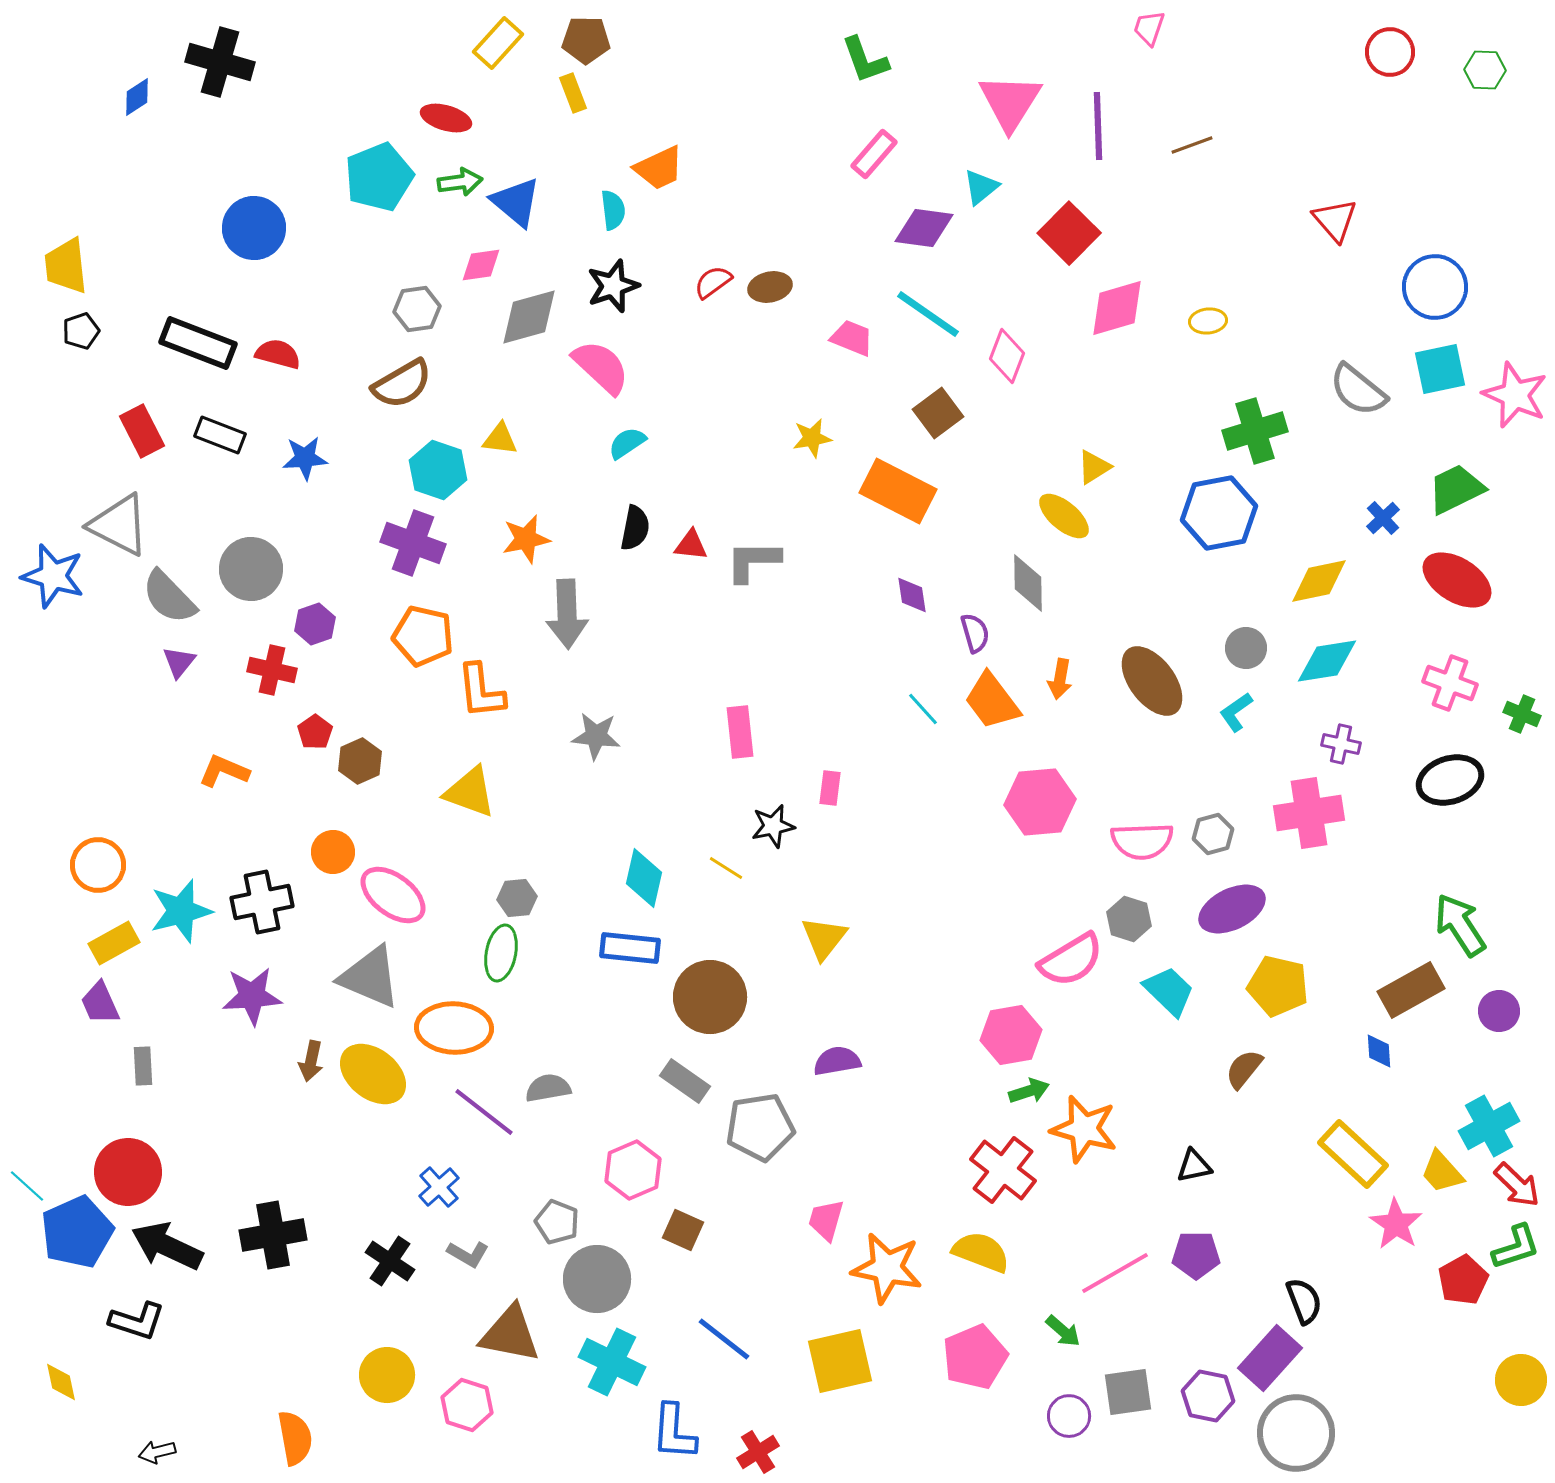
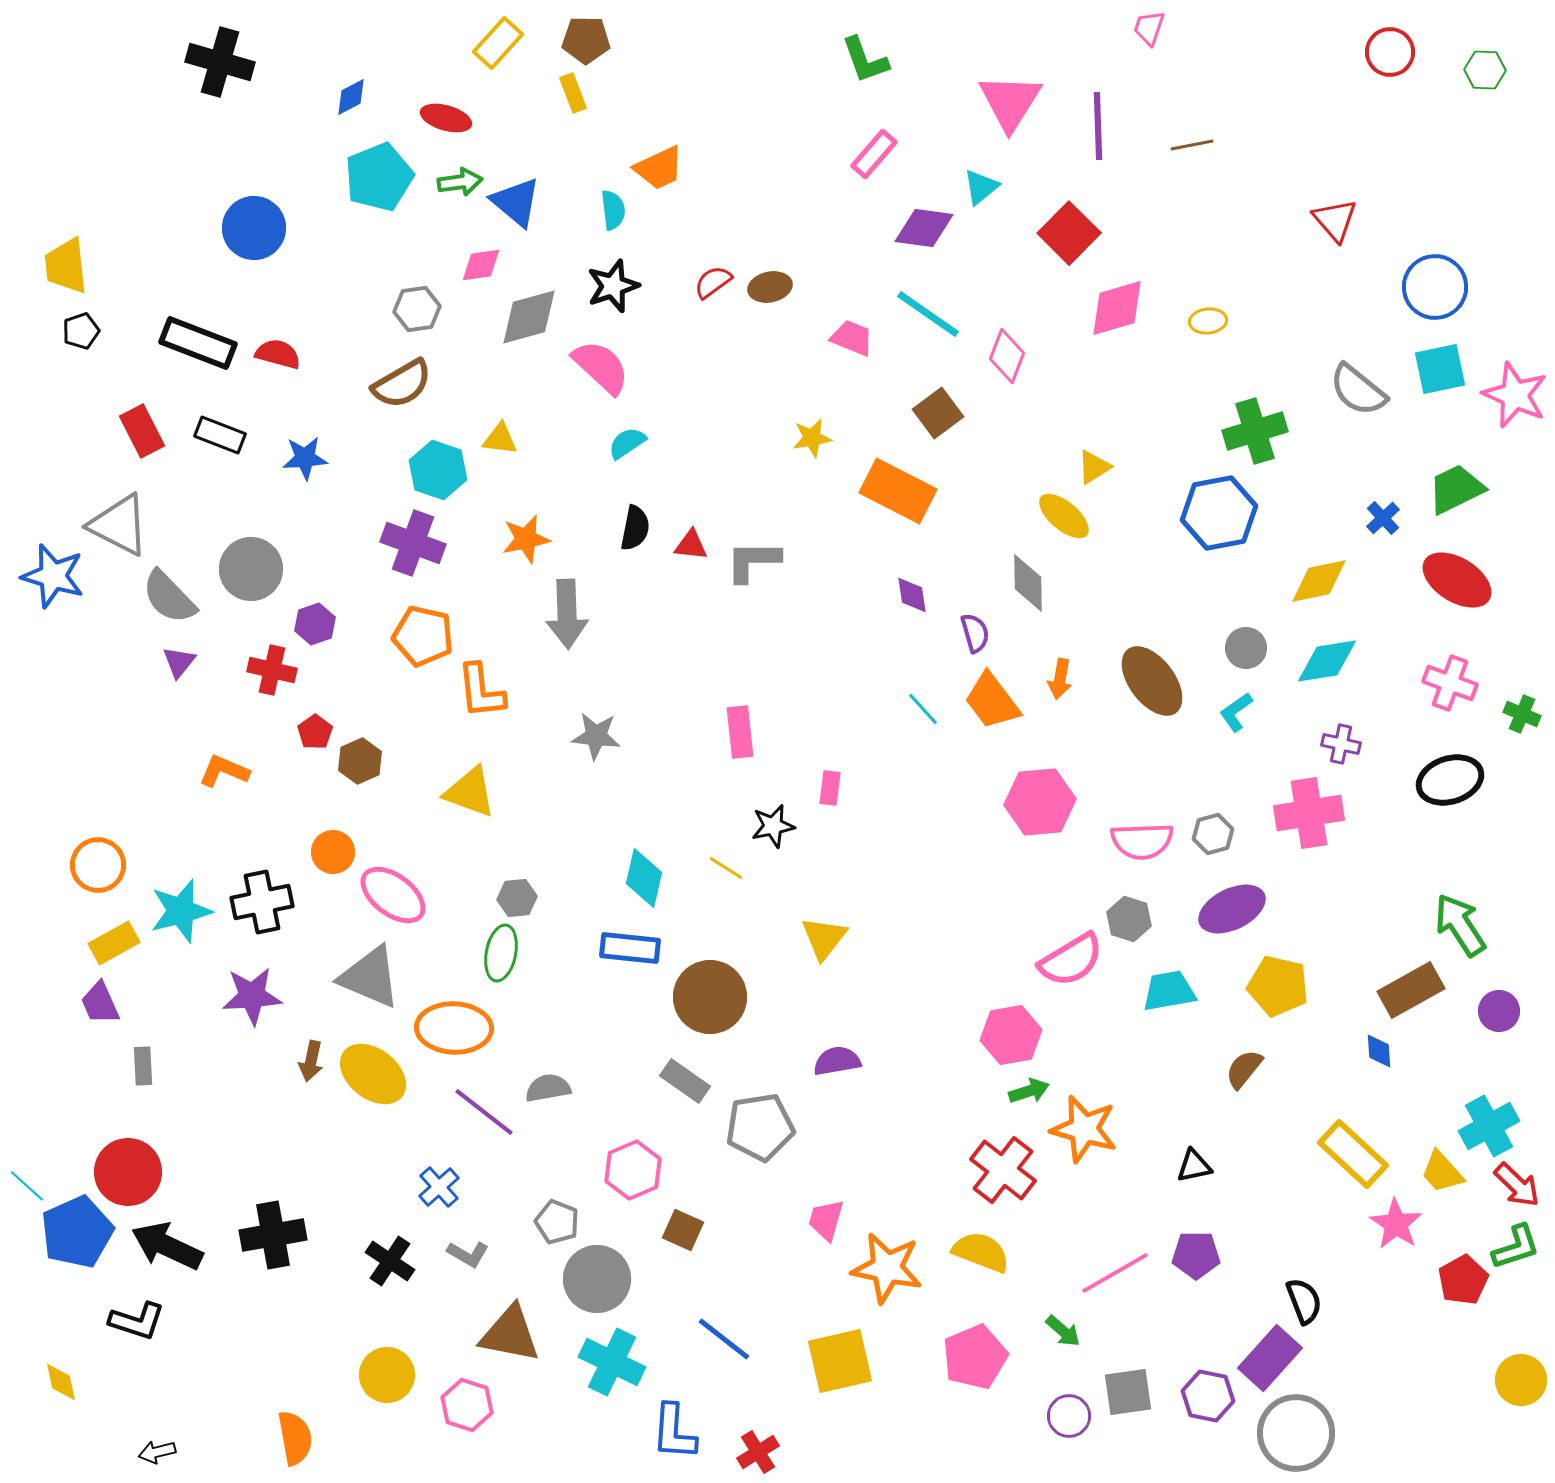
blue diamond at (137, 97): moved 214 px right; rotated 6 degrees clockwise
brown line at (1192, 145): rotated 9 degrees clockwise
cyan trapezoid at (1169, 991): rotated 54 degrees counterclockwise
